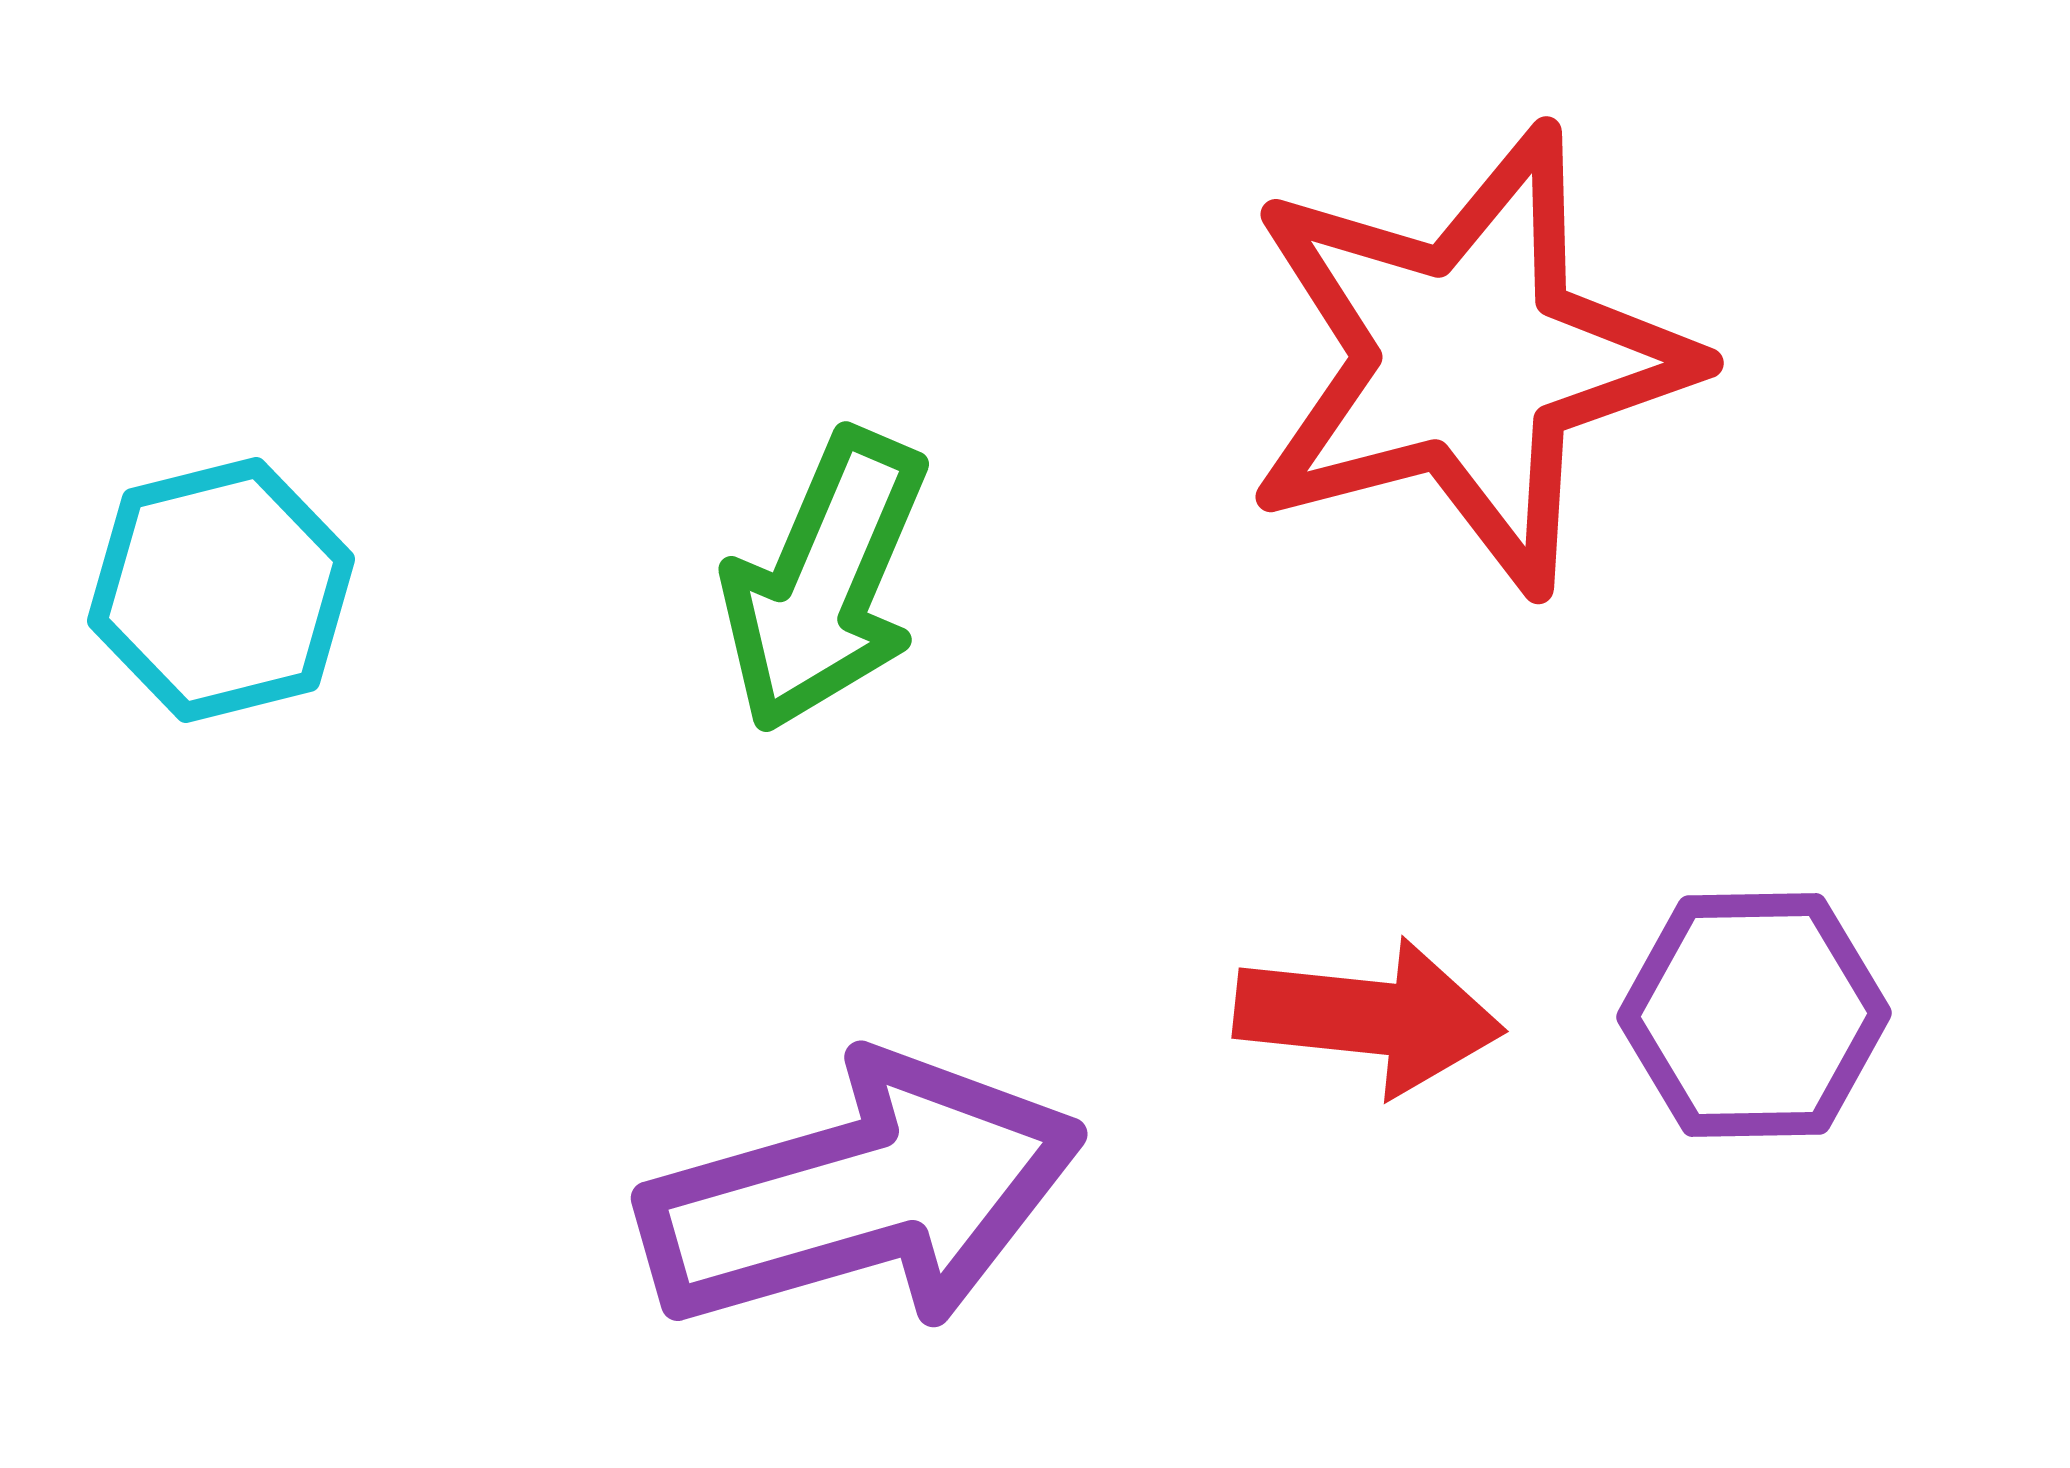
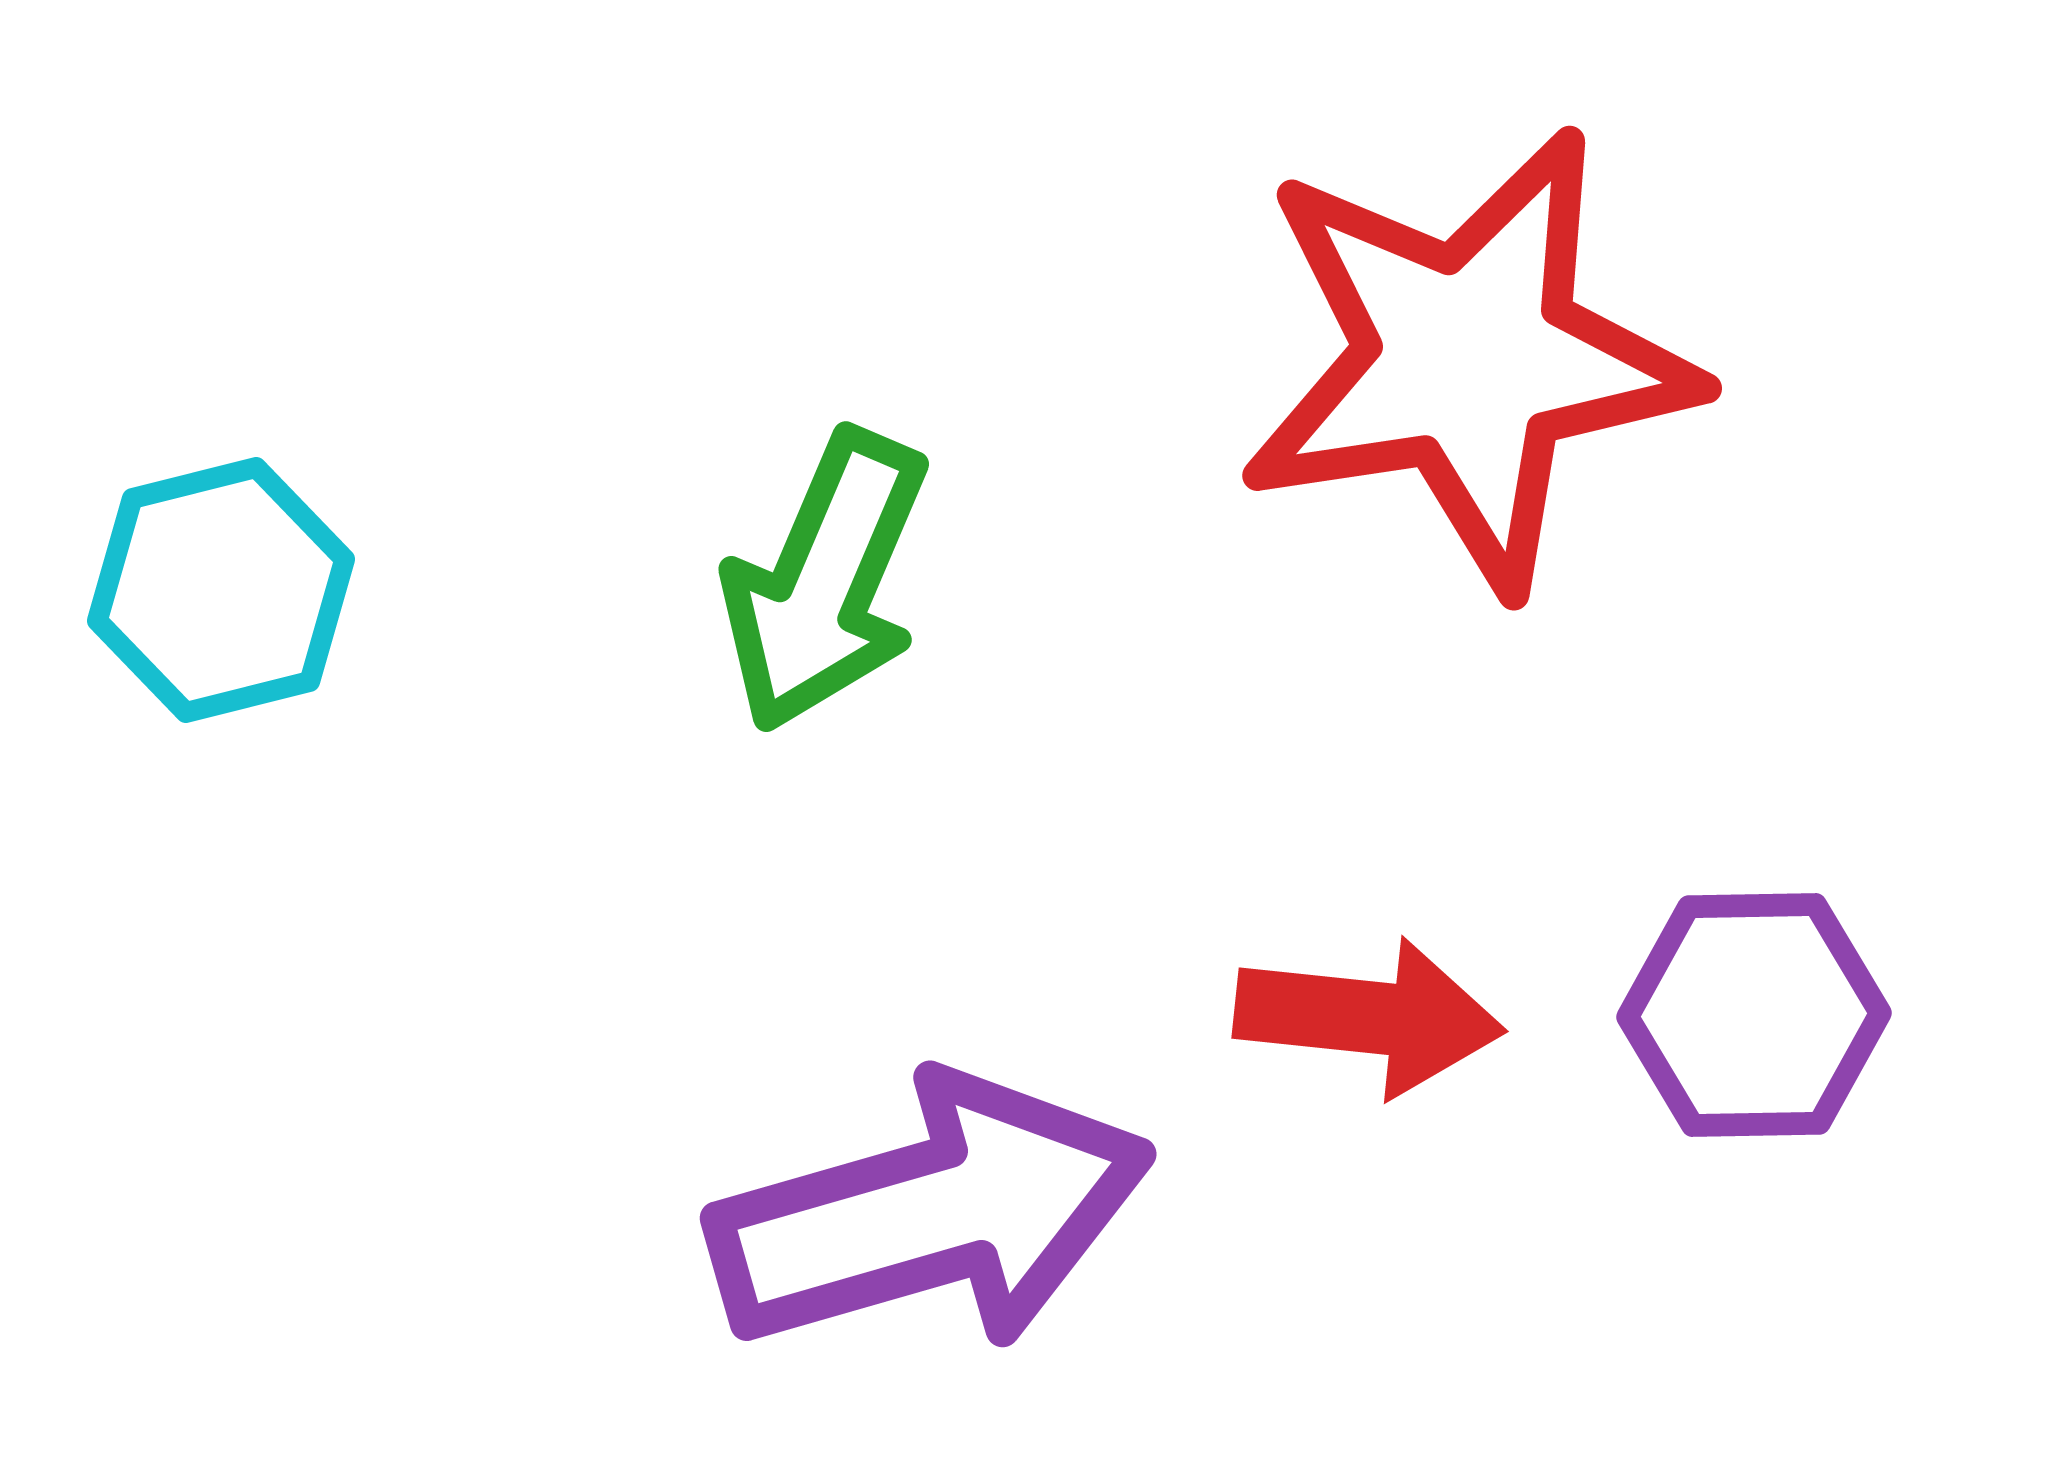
red star: rotated 6 degrees clockwise
purple arrow: moved 69 px right, 20 px down
